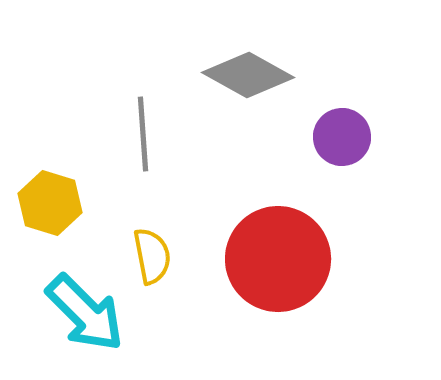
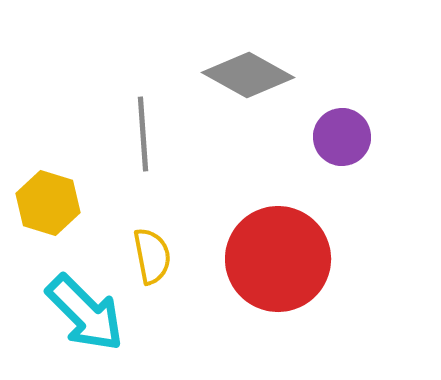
yellow hexagon: moved 2 px left
